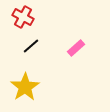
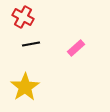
black line: moved 2 px up; rotated 30 degrees clockwise
